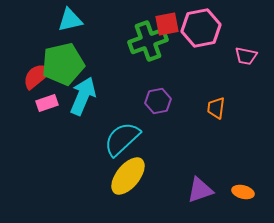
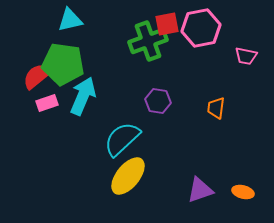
green pentagon: rotated 21 degrees clockwise
purple hexagon: rotated 20 degrees clockwise
